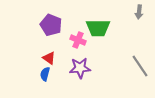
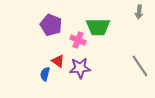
green trapezoid: moved 1 px up
red triangle: moved 9 px right, 3 px down
